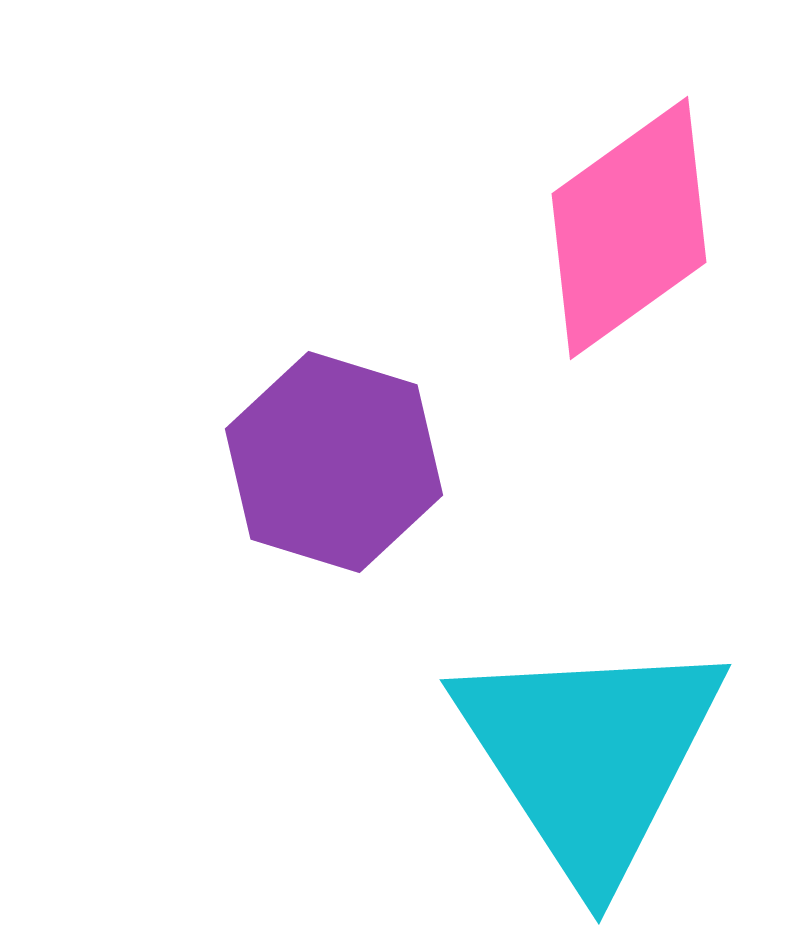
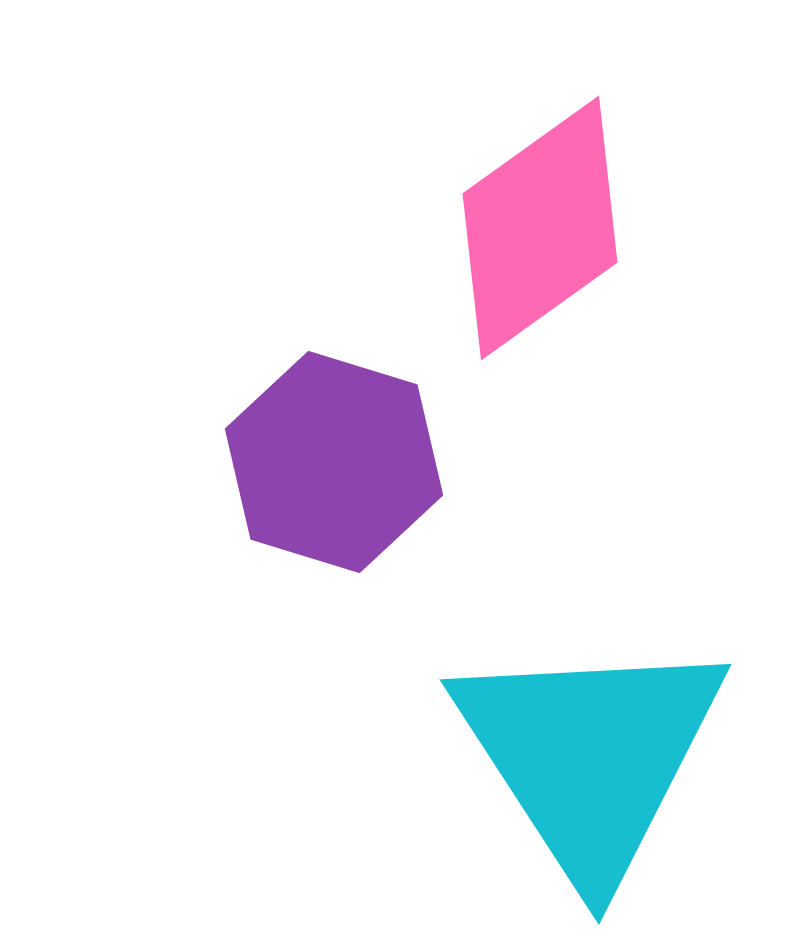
pink diamond: moved 89 px left
